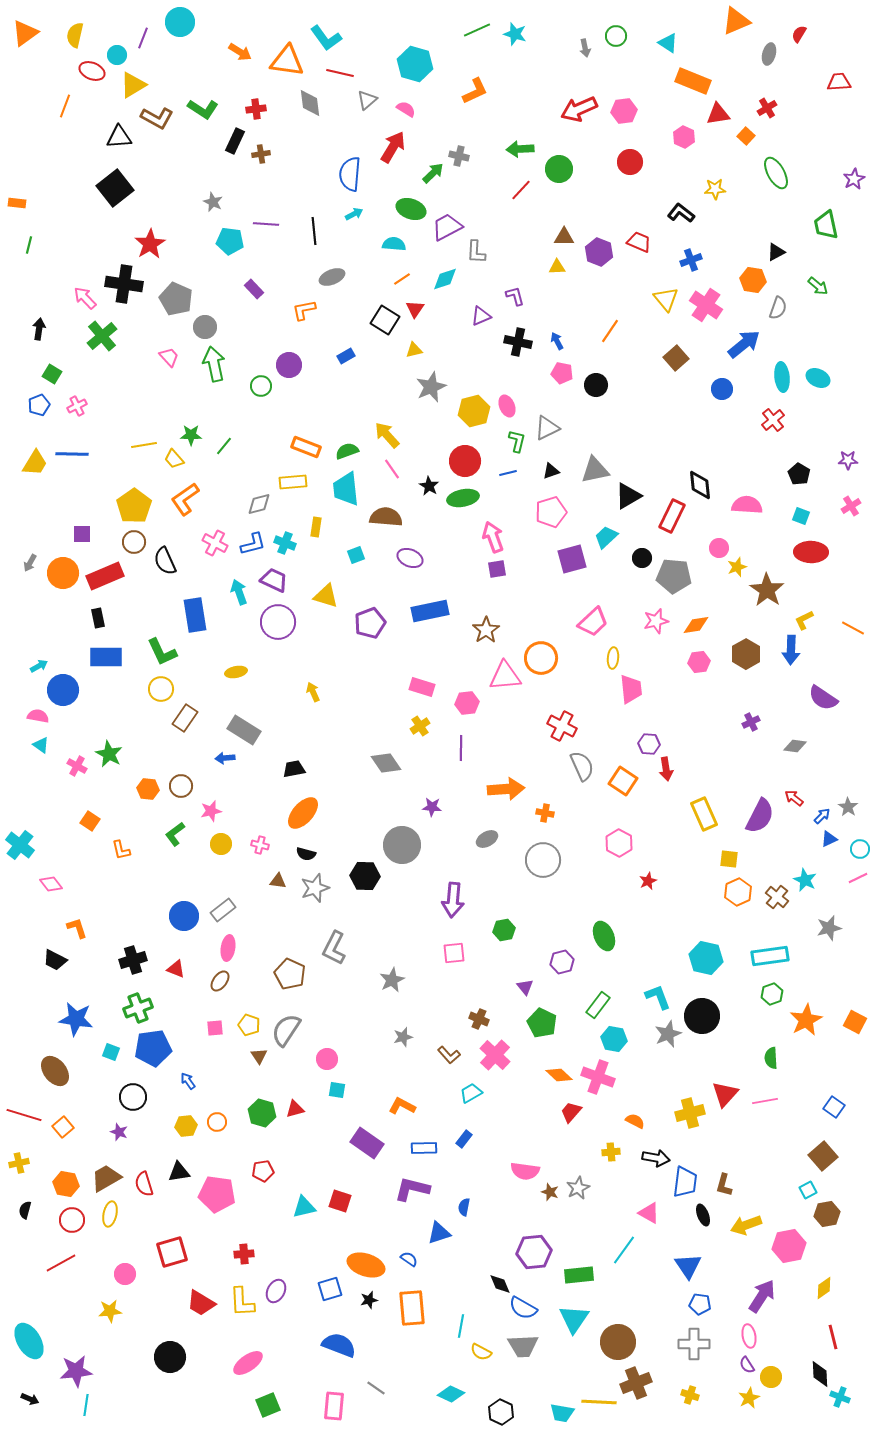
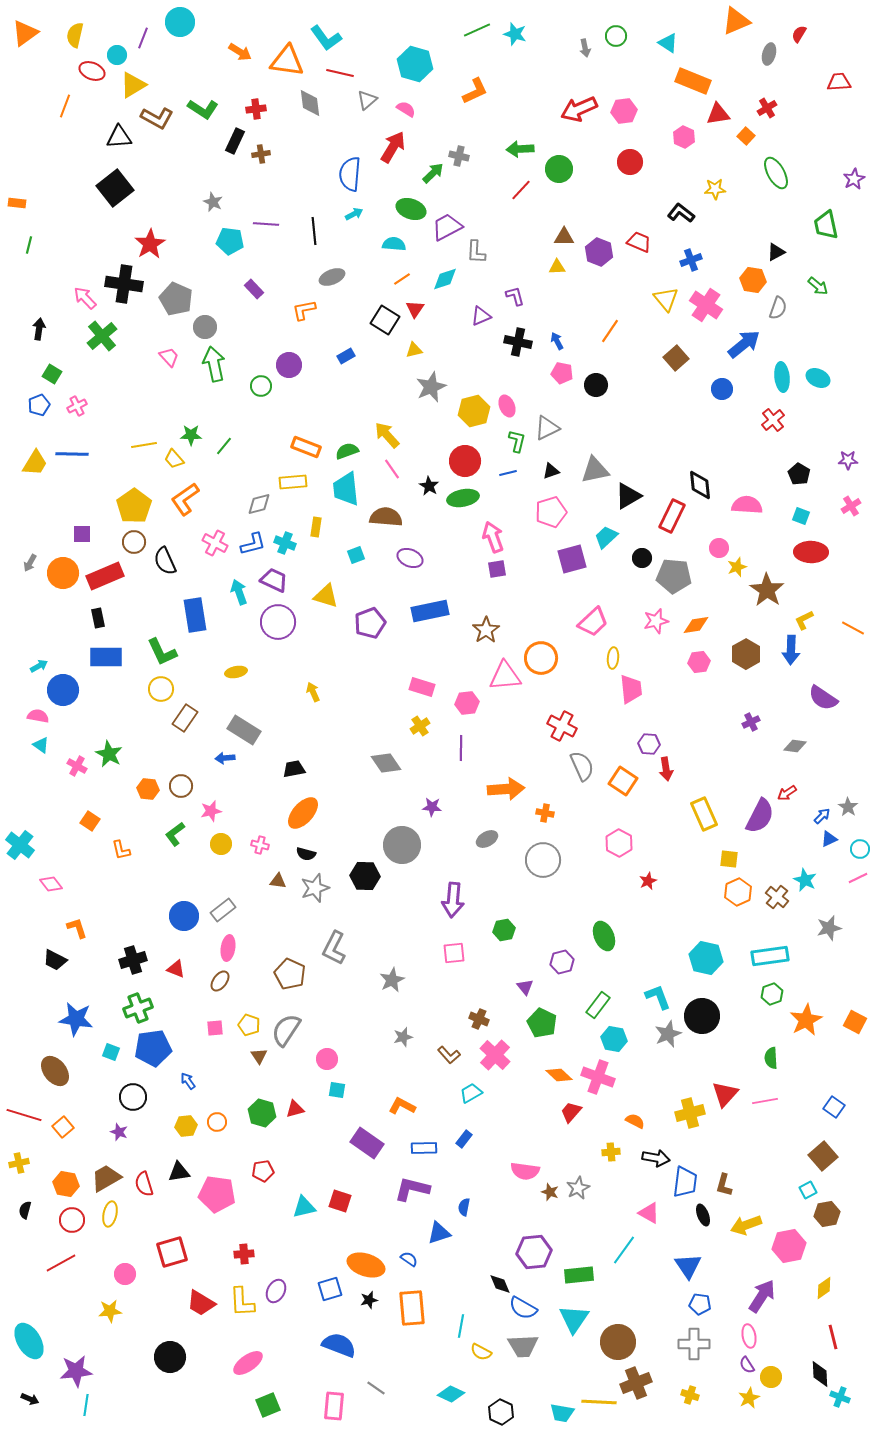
red arrow at (794, 798): moved 7 px left, 5 px up; rotated 72 degrees counterclockwise
